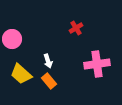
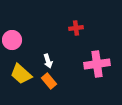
red cross: rotated 24 degrees clockwise
pink circle: moved 1 px down
